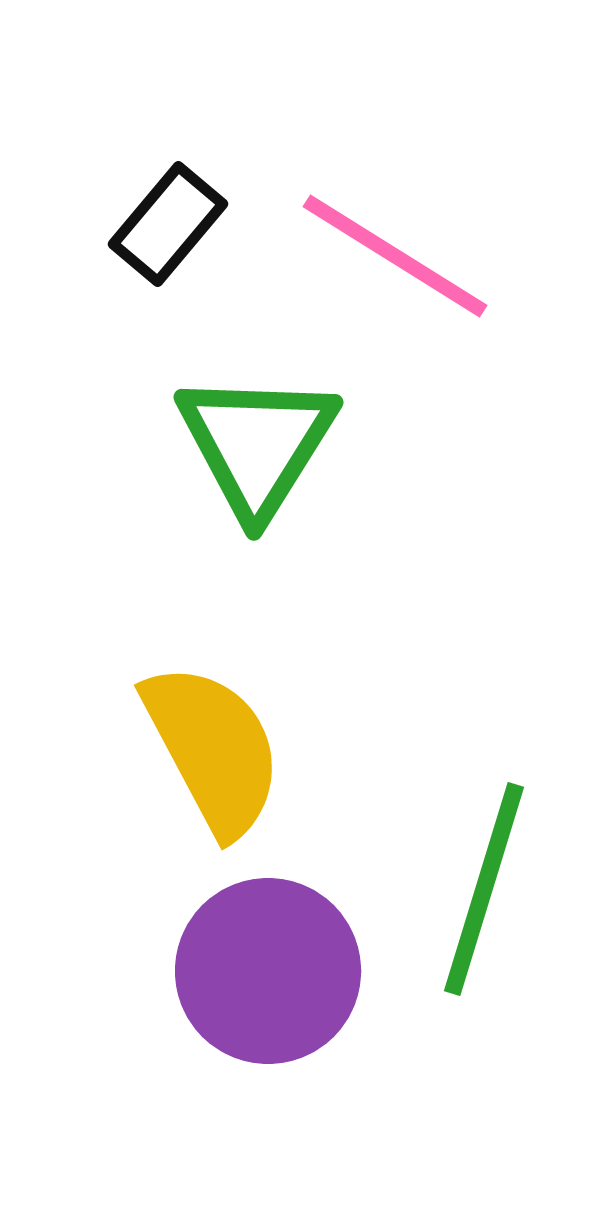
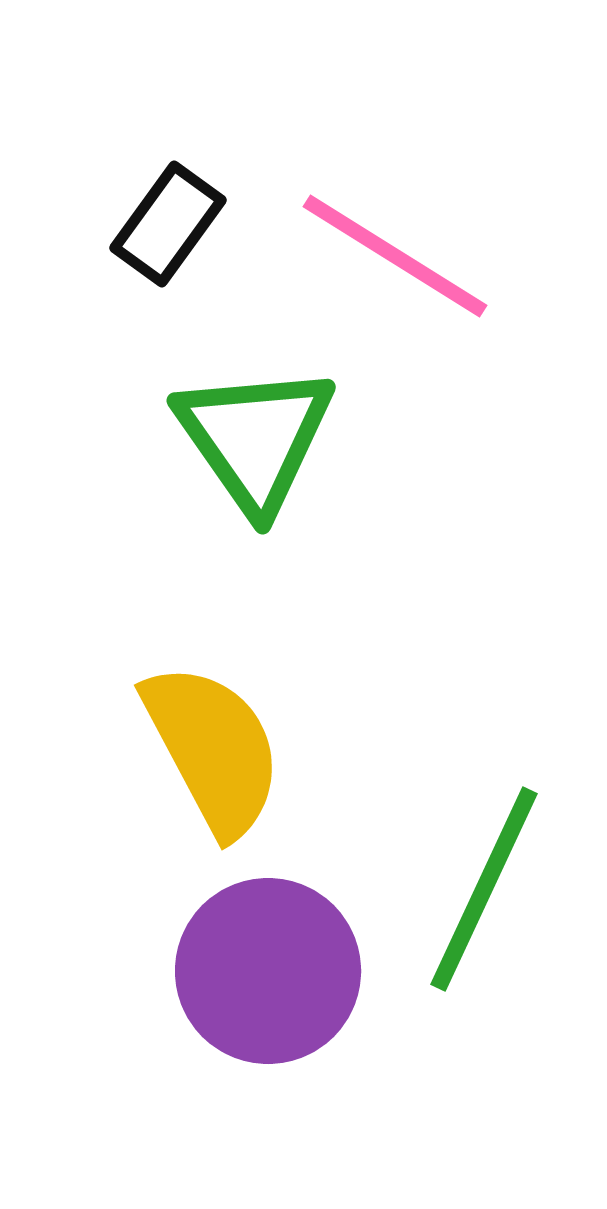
black rectangle: rotated 4 degrees counterclockwise
green triangle: moved 2 px left, 6 px up; rotated 7 degrees counterclockwise
green line: rotated 8 degrees clockwise
